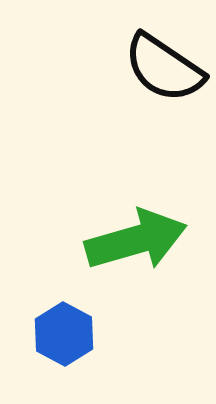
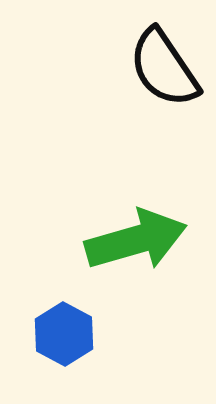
black semicircle: rotated 22 degrees clockwise
